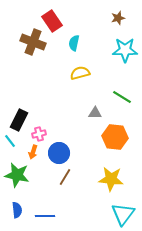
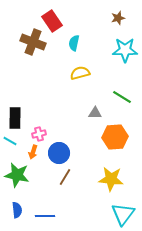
black rectangle: moved 4 px left, 2 px up; rotated 25 degrees counterclockwise
orange hexagon: rotated 10 degrees counterclockwise
cyan line: rotated 24 degrees counterclockwise
